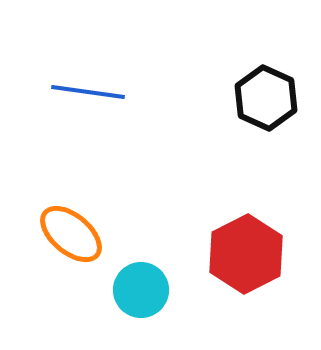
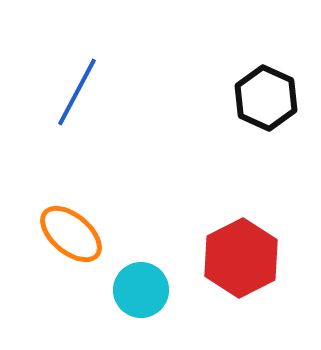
blue line: moved 11 px left; rotated 70 degrees counterclockwise
red hexagon: moved 5 px left, 4 px down
